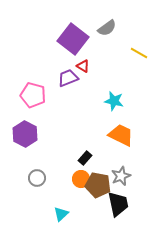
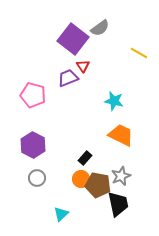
gray semicircle: moved 7 px left
red triangle: rotated 24 degrees clockwise
purple hexagon: moved 8 px right, 11 px down
